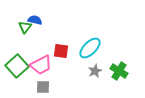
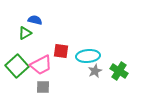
green triangle: moved 6 px down; rotated 24 degrees clockwise
cyan ellipse: moved 2 px left, 8 px down; rotated 40 degrees clockwise
